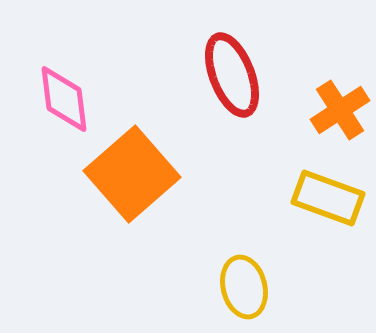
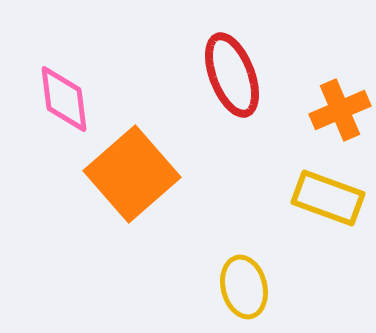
orange cross: rotated 10 degrees clockwise
